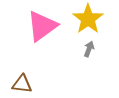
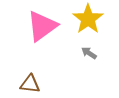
gray arrow: moved 4 px down; rotated 77 degrees counterclockwise
brown triangle: moved 8 px right
